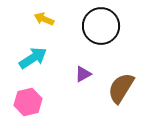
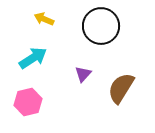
purple triangle: rotated 18 degrees counterclockwise
